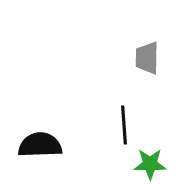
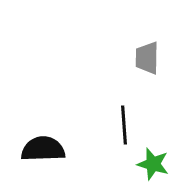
black semicircle: moved 3 px right, 4 px down
green star: moved 3 px right; rotated 16 degrees clockwise
